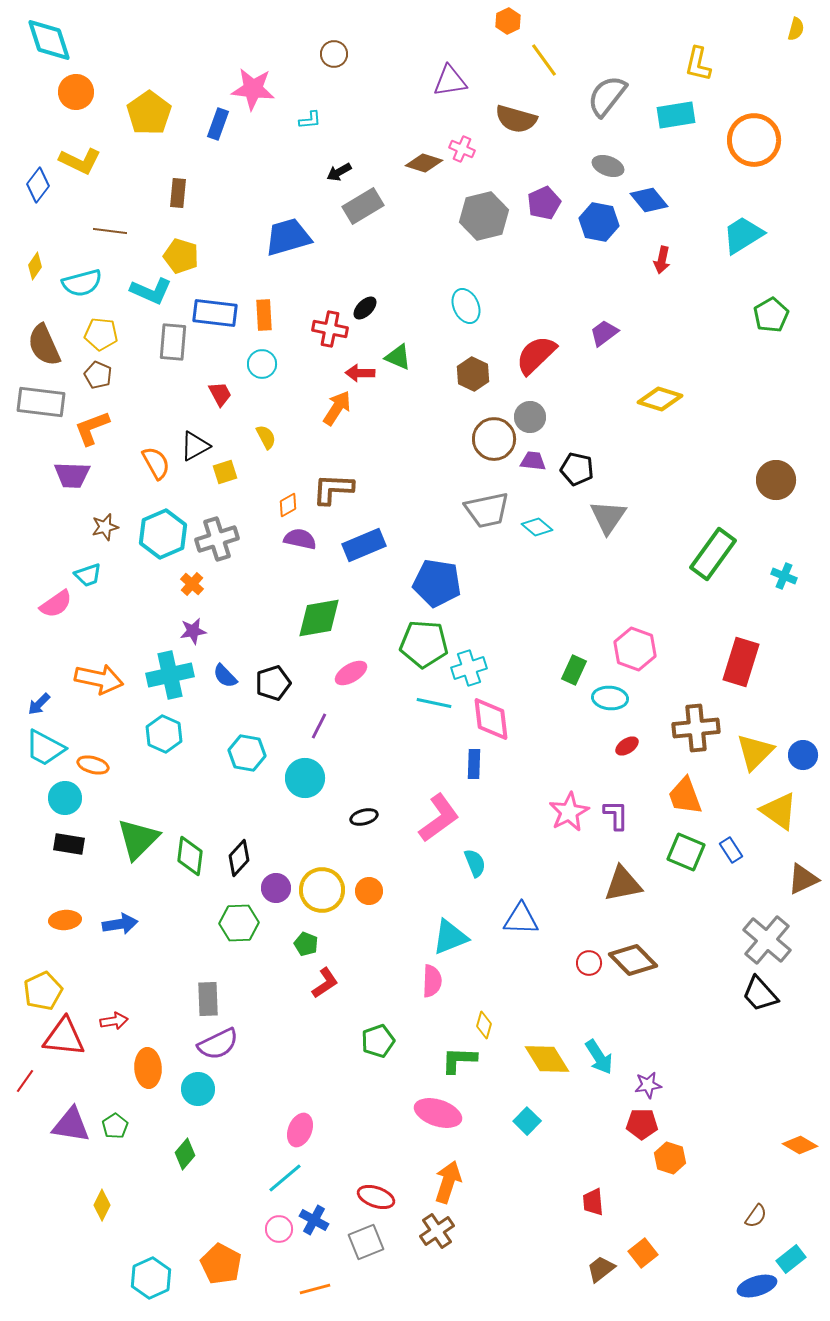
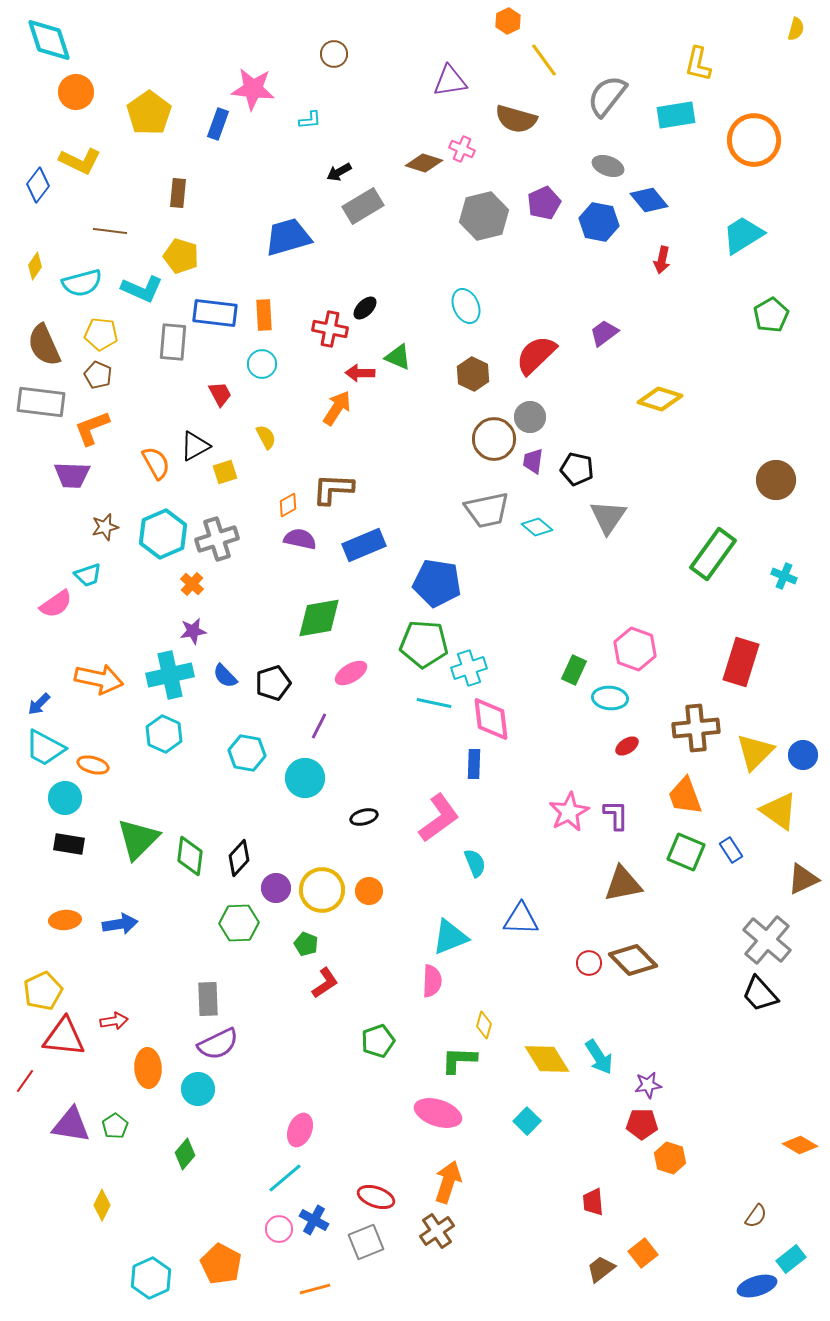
cyan L-shape at (151, 291): moved 9 px left, 2 px up
purple trapezoid at (533, 461): rotated 88 degrees counterclockwise
